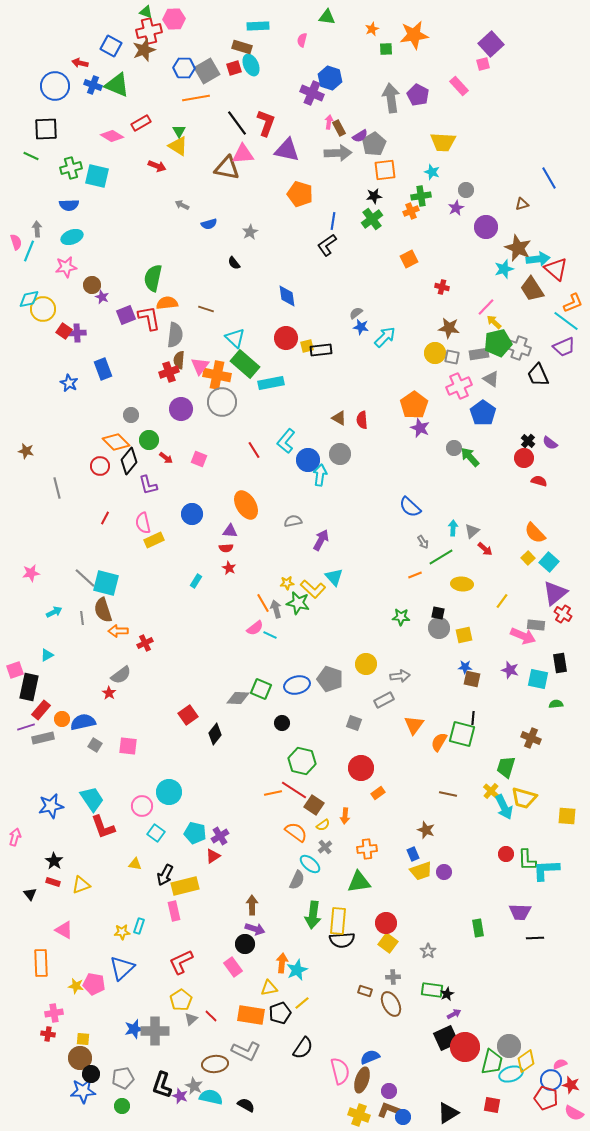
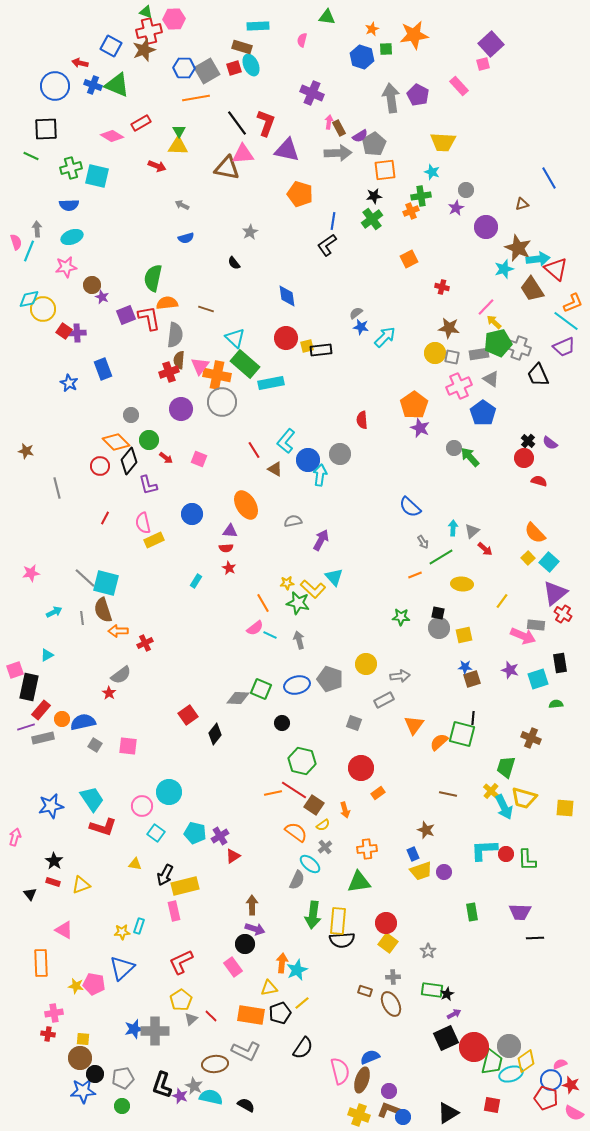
blue hexagon at (330, 78): moved 32 px right, 21 px up
yellow triangle at (178, 146): rotated 30 degrees counterclockwise
blue semicircle at (209, 224): moved 23 px left, 14 px down
brown triangle at (339, 418): moved 64 px left, 51 px down
gray arrow at (276, 609): moved 23 px right, 31 px down
brown square at (472, 679): rotated 30 degrees counterclockwise
cyan square at (538, 679): rotated 30 degrees counterclockwise
orange semicircle at (439, 742): rotated 18 degrees clockwise
orange arrow at (345, 816): moved 6 px up; rotated 21 degrees counterclockwise
yellow square at (567, 816): moved 2 px left, 8 px up
red L-shape at (103, 827): rotated 52 degrees counterclockwise
red triangle at (213, 856): moved 20 px right
cyan L-shape at (546, 870): moved 62 px left, 20 px up
green rectangle at (478, 928): moved 6 px left, 16 px up
red circle at (465, 1047): moved 9 px right
black circle at (91, 1074): moved 4 px right
